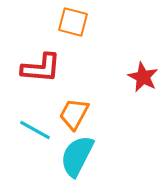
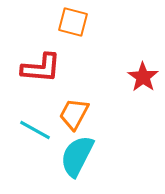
red star: rotated 8 degrees clockwise
